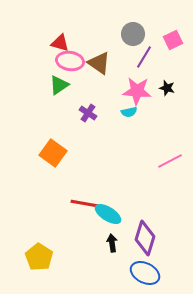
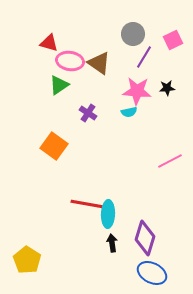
red triangle: moved 11 px left
black star: rotated 21 degrees counterclockwise
orange square: moved 1 px right, 7 px up
cyan ellipse: rotated 60 degrees clockwise
yellow pentagon: moved 12 px left, 3 px down
blue ellipse: moved 7 px right
